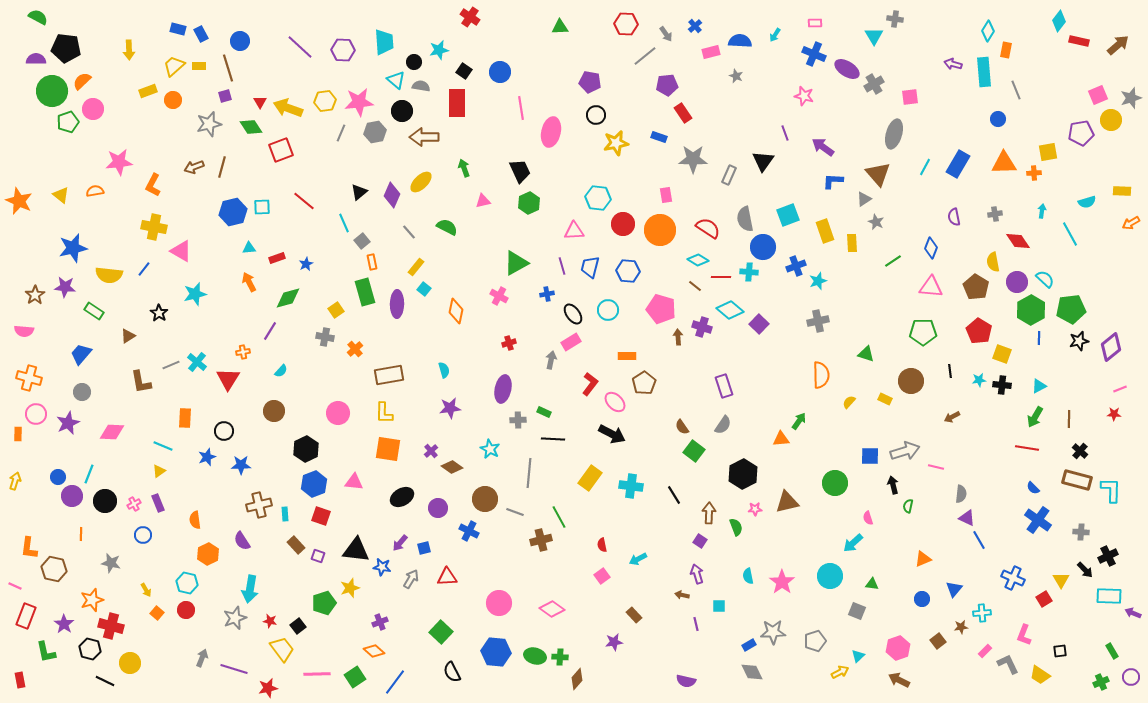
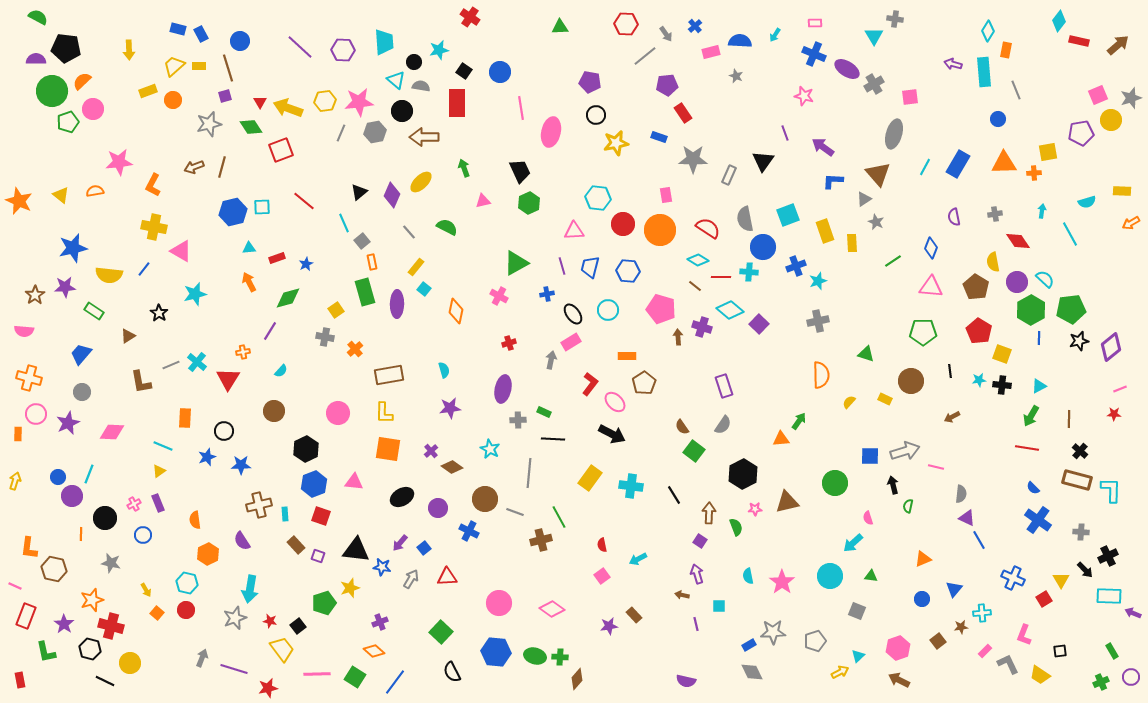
purple star at (65, 287): rotated 10 degrees counterclockwise
green arrow at (1035, 417): moved 4 px left, 1 px up
black circle at (105, 501): moved 17 px down
blue square at (424, 548): rotated 24 degrees counterclockwise
green triangle at (872, 584): moved 1 px left, 8 px up
purple star at (614, 642): moved 5 px left, 16 px up
green square at (355, 677): rotated 25 degrees counterclockwise
